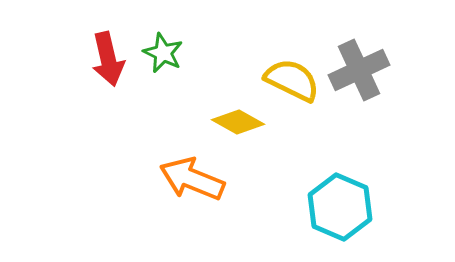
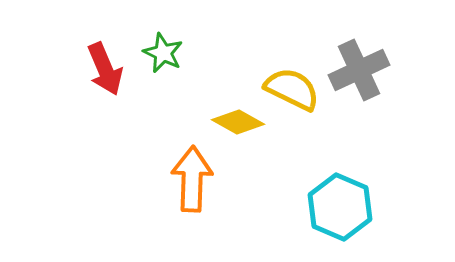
red arrow: moved 3 px left, 10 px down; rotated 10 degrees counterclockwise
yellow semicircle: moved 9 px down
orange arrow: rotated 70 degrees clockwise
